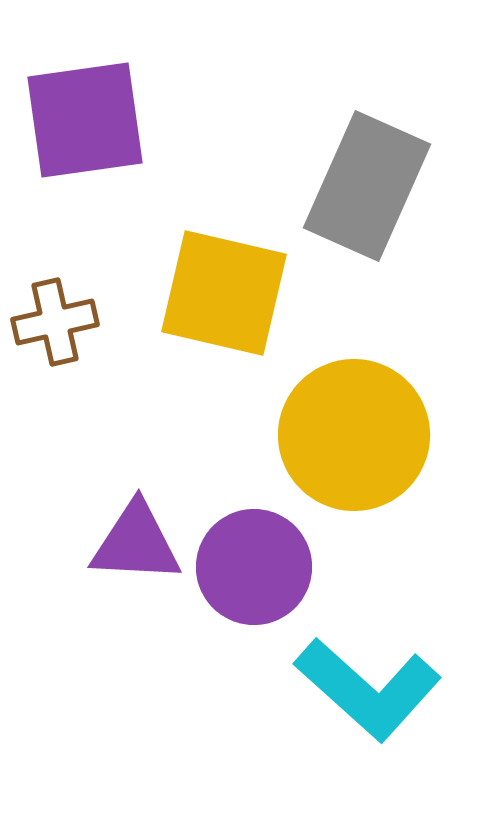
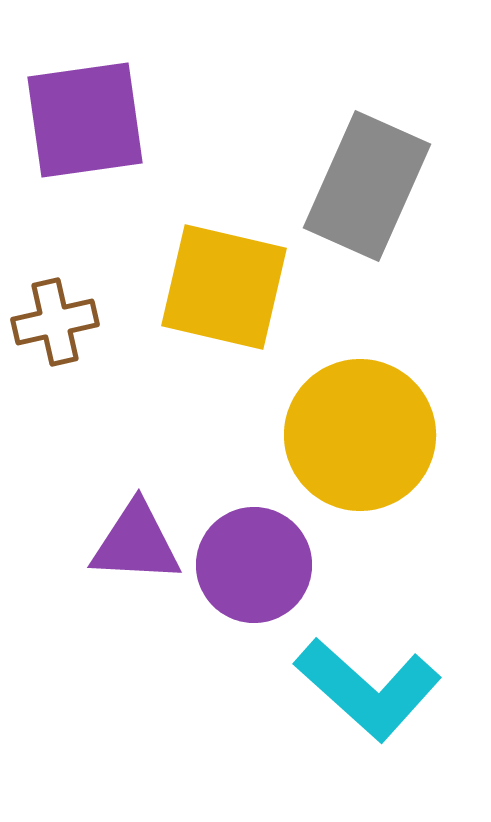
yellow square: moved 6 px up
yellow circle: moved 6 px right
purple circle: moved 2 px up
